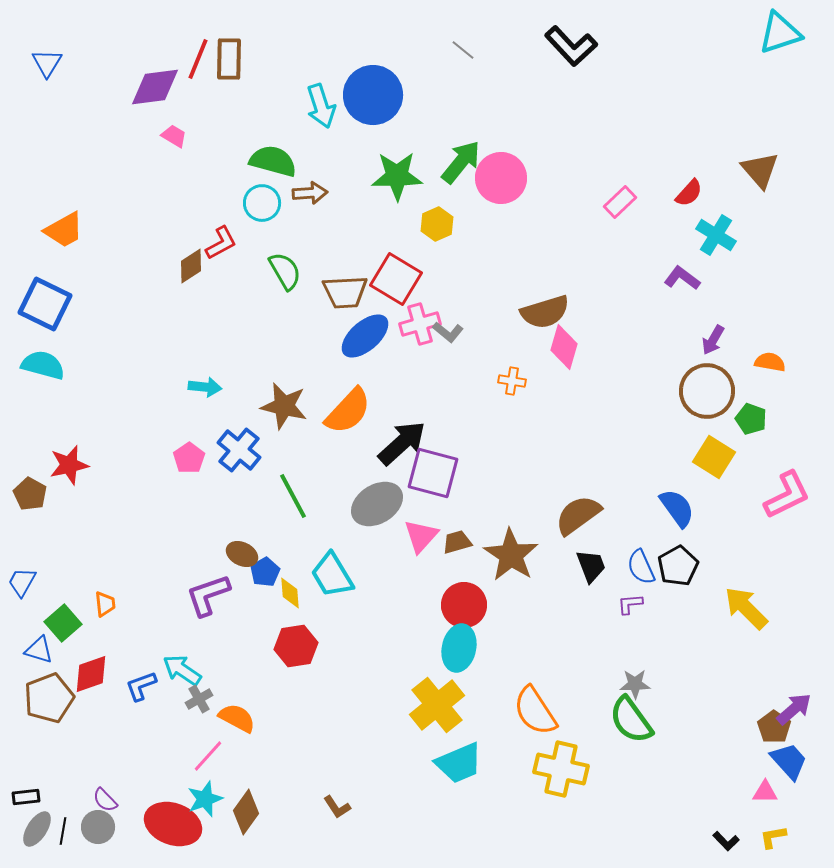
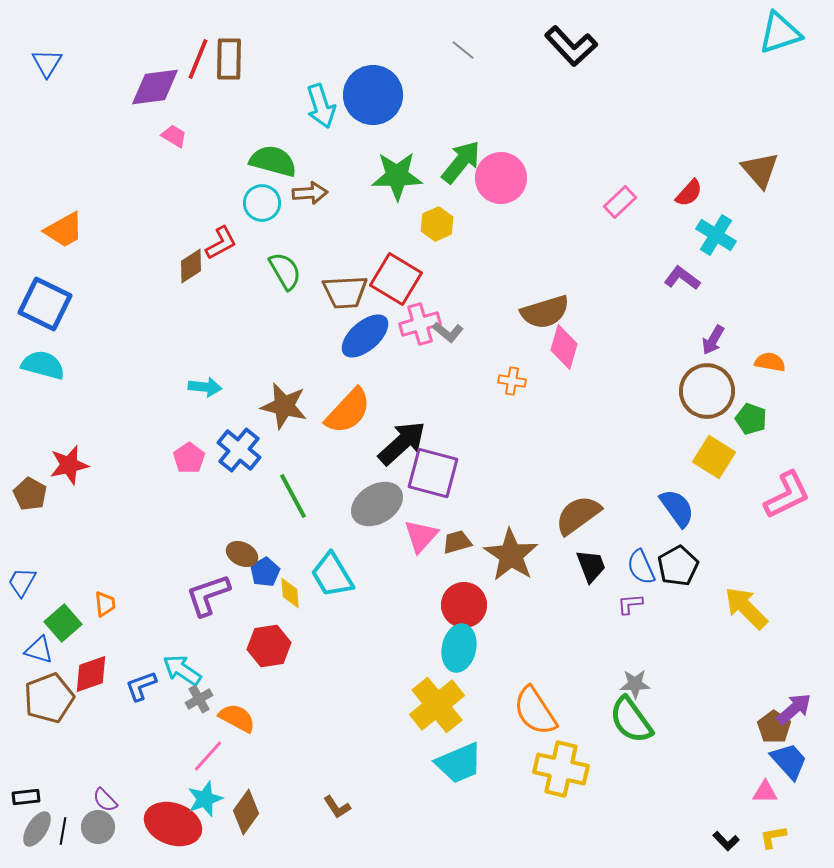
red hexagon at (296, 646): moved 27 px left
